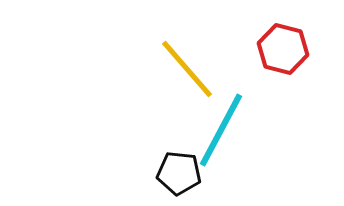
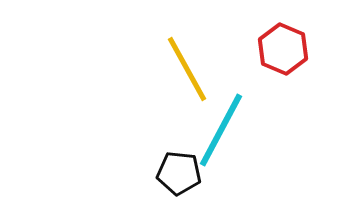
red hexagon: rotated 9 degrees clockwise
yellow line: rotated 12 degrees clockwise
